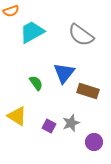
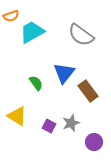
orange semicircle: moved 5 px down
brown rectangle: rotated 35 degrees clockwise
